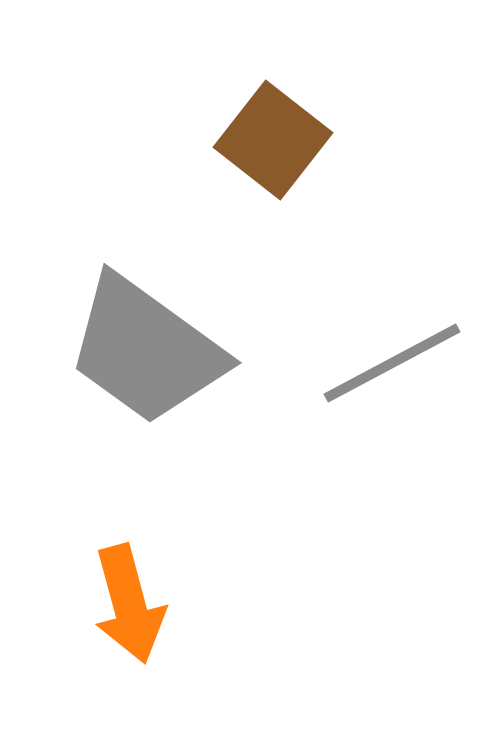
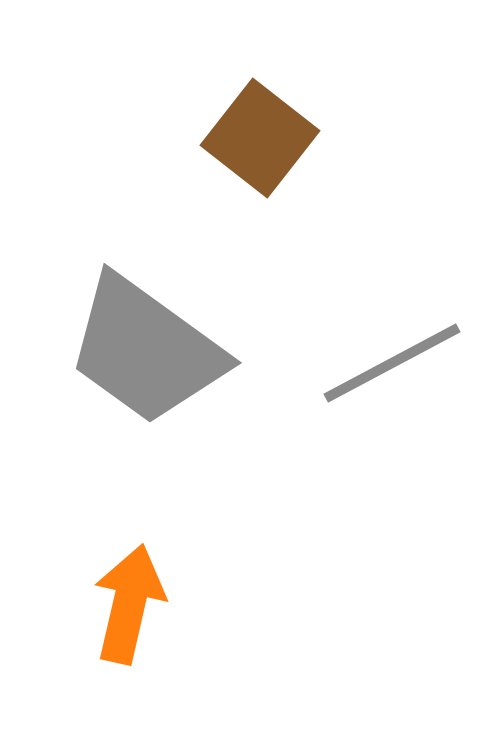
brown square: moved 13 px left, 2 px up
orange arrow: rotated 152 degrees counterclockwise
